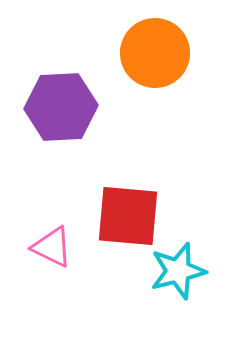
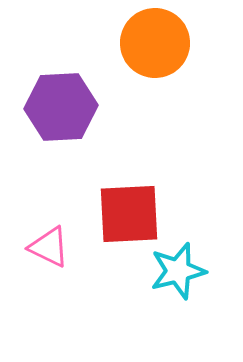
orange circle: moved 10 px up
red square: moved 1 px right, 2 px up; rotated 8 degrees counterclockwise
pink triangle: moved 3 px left
